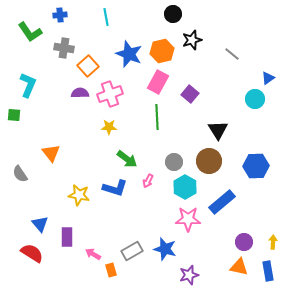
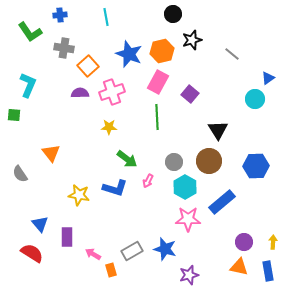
pink cross at (110, 94): moved 2 px right, 2 px up
